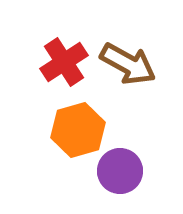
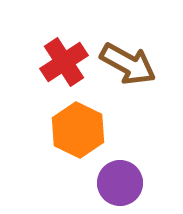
orange hexagon: rotated 18 degrees counterclockwise
purple circle: moved 12 px down
